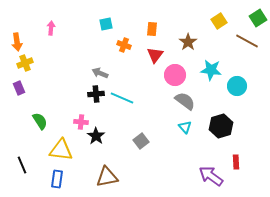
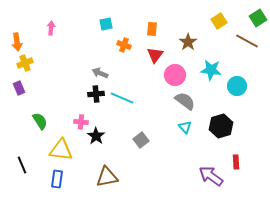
gray square: moved 1 px up
